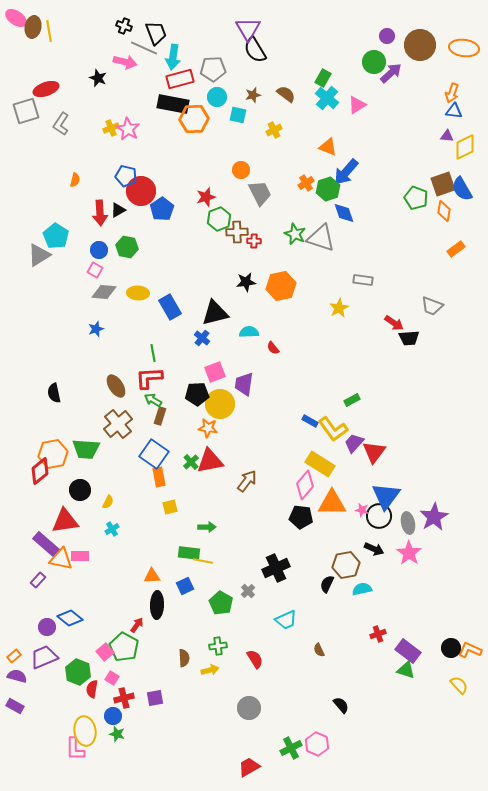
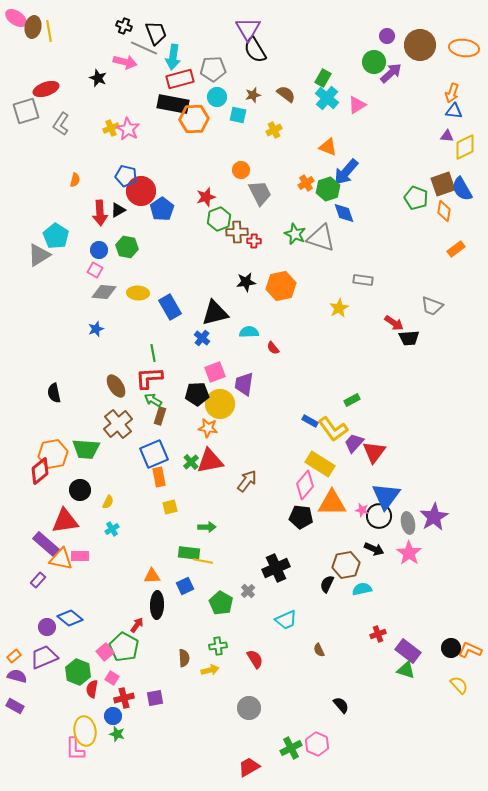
blue square at (154, 454): rotated 32 degrees clockwise
